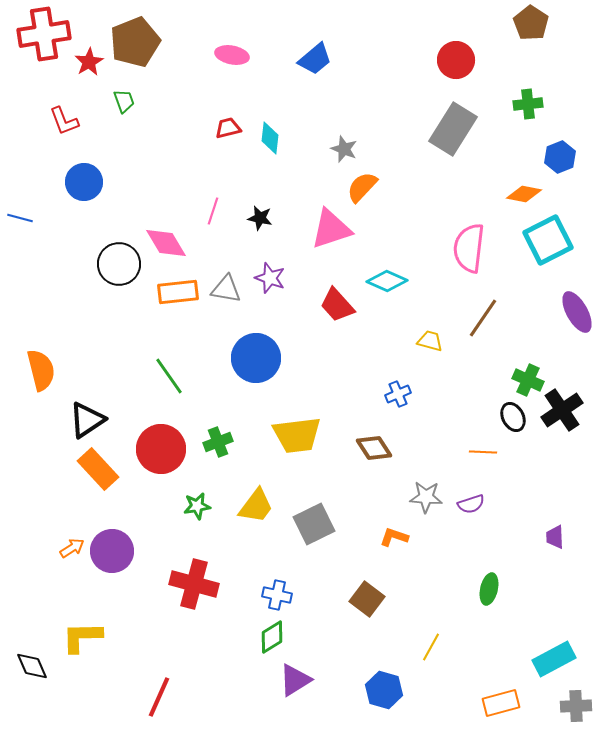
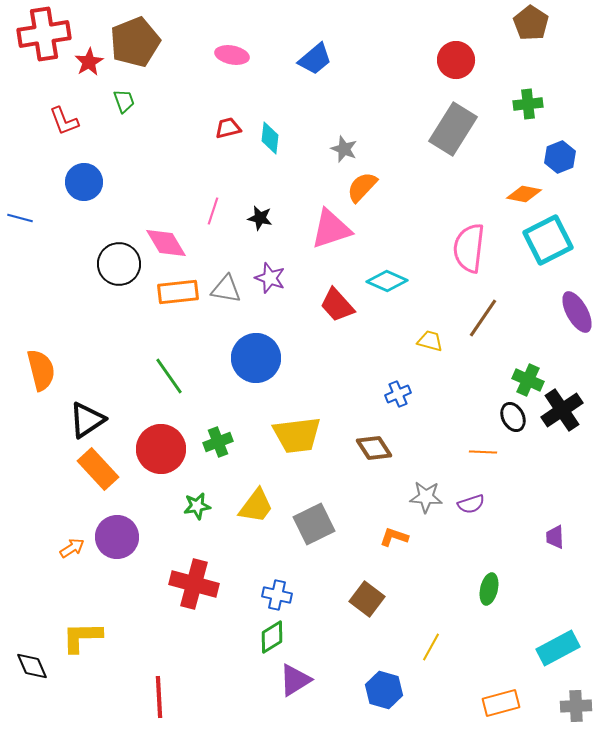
purple circle at (112, 551): moved 5 px right, 14 px up
cyan rectangle at (554, 659): moved 4 px right, 11 px up
red line at (159, 697): rotated 27 degrees counterclockwise
